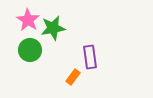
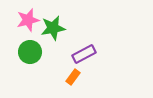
pink star: rotated 25 degrees clockwise
green circle: moved 2 px down
purple rectangle: moved 6 px left, 3 px up; rotated 70 degrees clockwise
